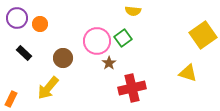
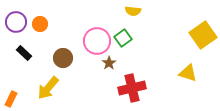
purple circle: moved 1 px left, 4 px down
